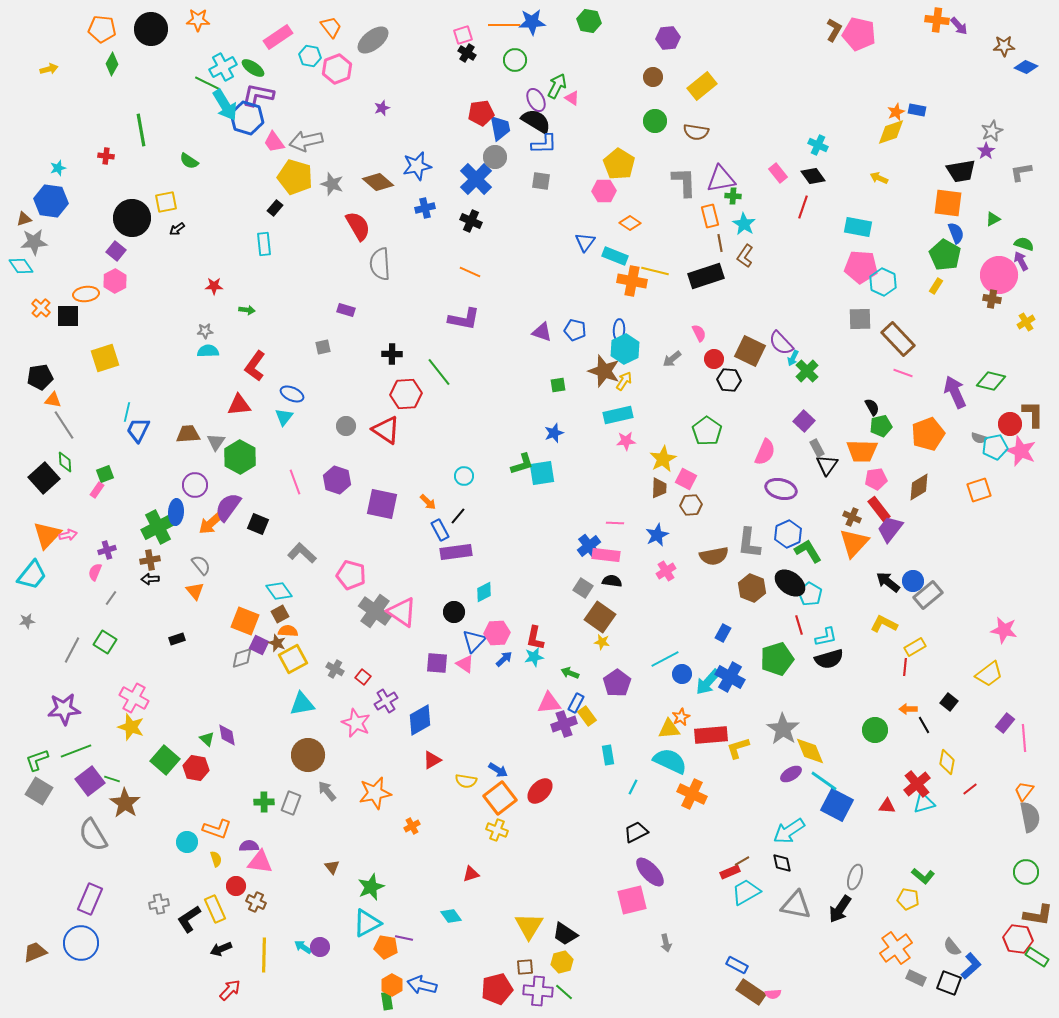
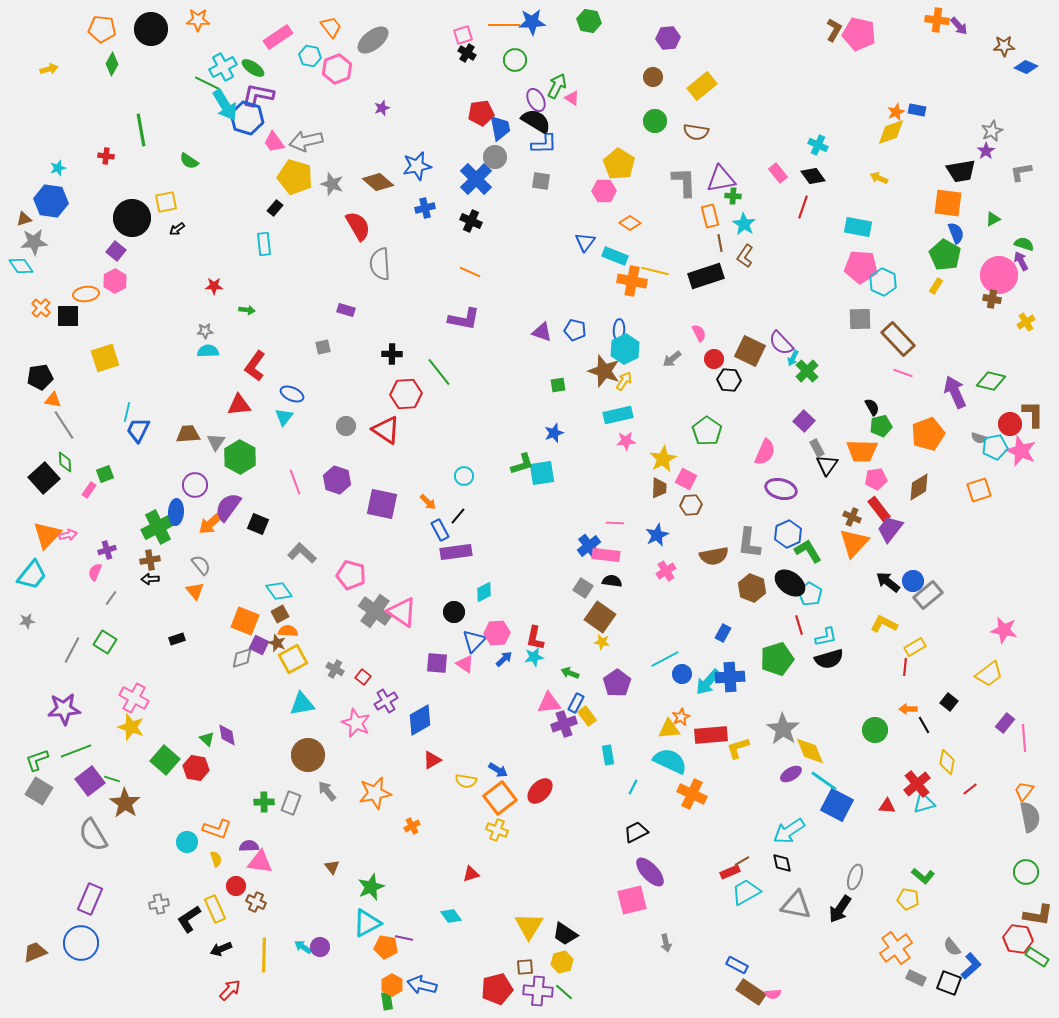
pink rectangle at (97, 490): moved 8 px left
blue cross at (730, 677): rotated 32 degrees counterclockwise
